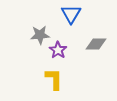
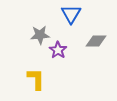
gray diamond: moved 3 px up
yellow L-shape: moved 18 px left
